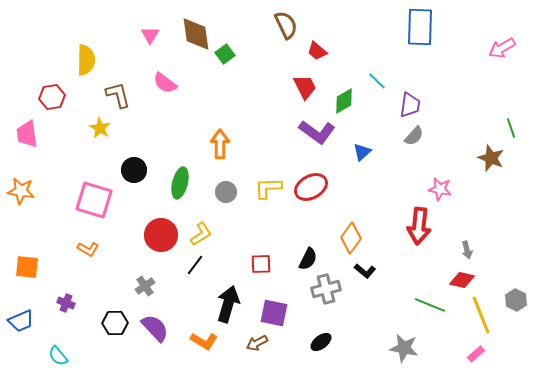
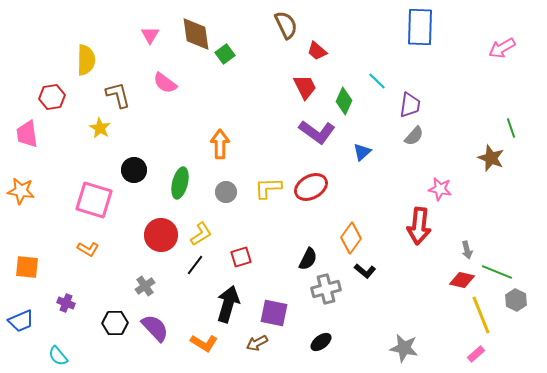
green diamond at (344, 101): rotated 36 degrees counterclockwise
red square at (261, 264): moved 20 px left, 7 px up; rotated 15 degrees counterclockwise
green line at (430, 305): moved 67 px right, 33 px up
orange L-shape at (204, 341): moved 2 px down
